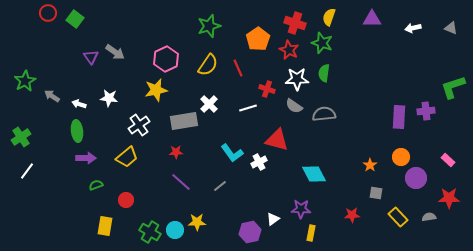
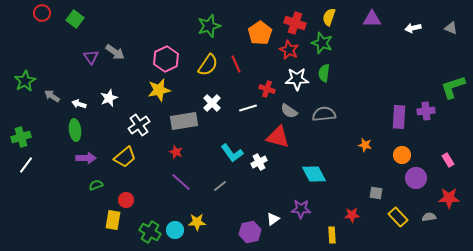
red circle at (48, 13): moved 6 px left
orange pentagon at (258, 39): moved 2 px right, 6 px up
red line at (238, 68): moved 2 px left, 4 px up
yellow star at (156, 90): moved 3 px right
white star at (109, 98): rotated 30 degrees counterclockwise
white cross at (209, 104): moved 3 px right, 1 px up
gray semicircle at (294, 106): moved 5 px left, 5 px down
green ellipse at (77, 131): moved 2 px left, 1 px up
green cross at (21, 137): rotated 18 degrees clockwise
red triangle at (277, 140): moved 1 px right, 3 px up
red star at (176, 152): rotated 24 degrees clockwise
yellow trapezoid at (127, 157): moved 2 px left
orange circle at (401, 157): moved 1 px right, 2 px up
pink rectangle at (448, 160): rotated 16 degrees clockwise
orange star at (370, 165): moved 5 px left, 20 px up; rotated 24 degrees counterclockwise
white line at (27, 171): moved 1 px left, 6 px up
yellow rectangle at (105, 226): moved 8 px right, 6 px up
yellow rectangle at (311, 233): moved 21 px right, 2 px down; rotated 14 degrees counterclockwise
